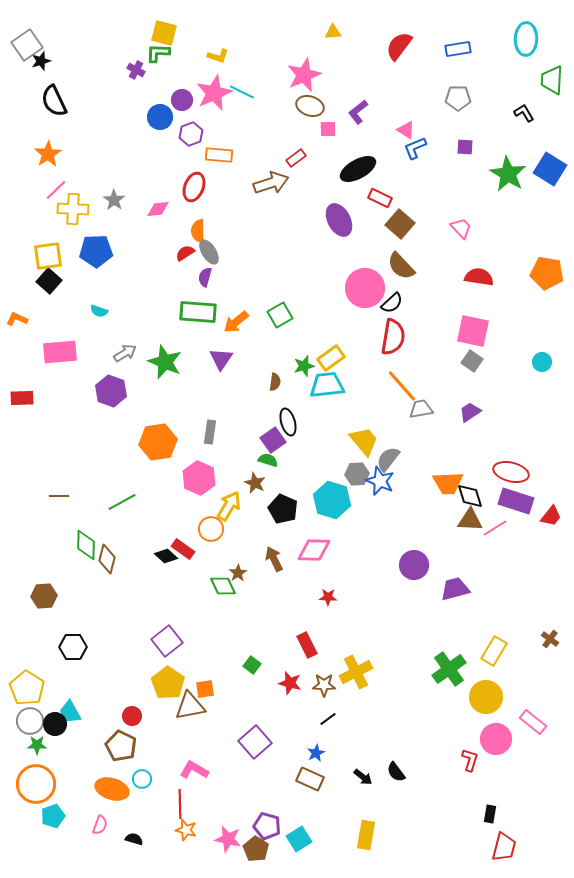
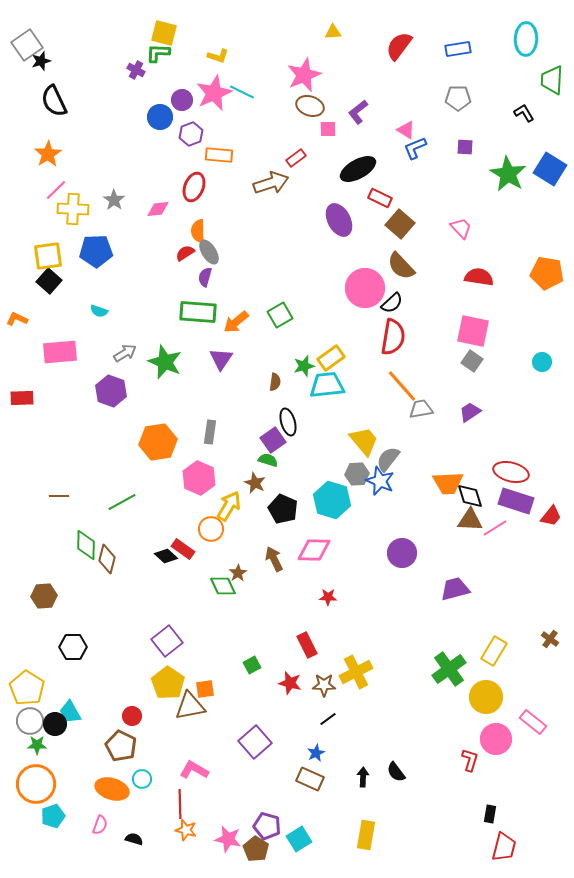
purple circle at (414, 565): moved 12 px left, 12 px up
green square at (252, 665): rotated 24 degrees clockwise
black arrow at (363, 777): rotated 126 degrees counterclockwise
